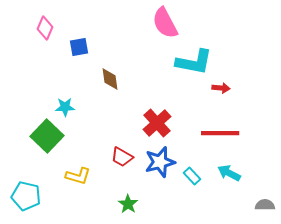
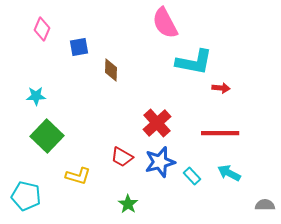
pink diamond: moved 3 px left, 1 px down
brown diamond: moved 1 px right, 9 px up; rotated 10 degrees clockwise
cyan star: moved 29 px left, 11 px up
